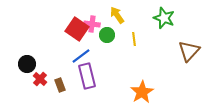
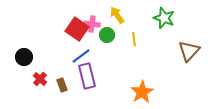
black circle: moved 3 px left, 7 px up
brown rectangle: moved 2 px right
